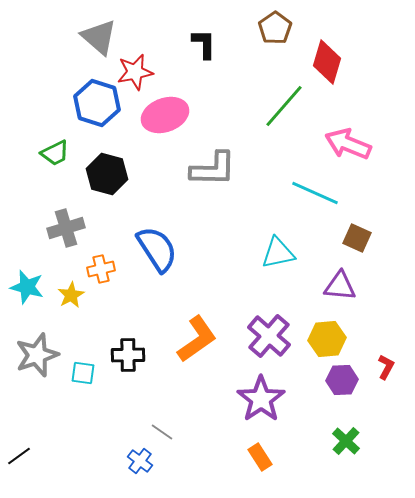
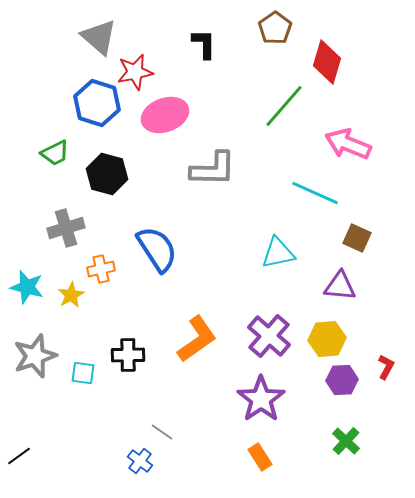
gray star: moved 2 px left, 1 px down
